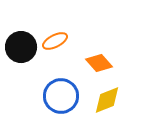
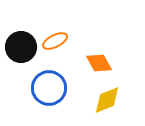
orange diamond: rotated 12 degrees clockwise
blue circle: moved 12 px left, 8 px up
